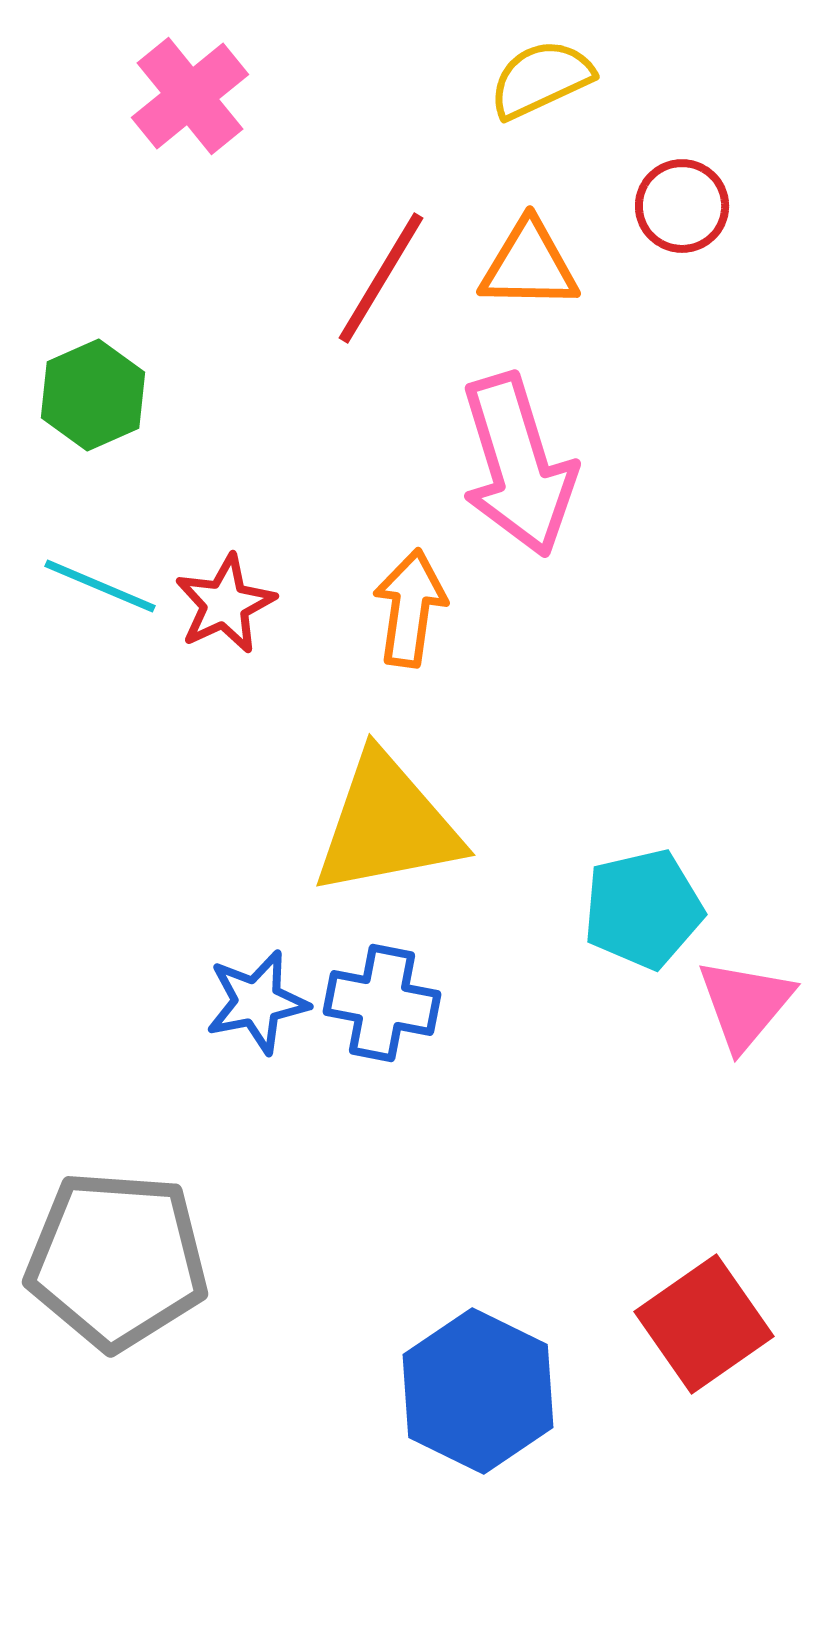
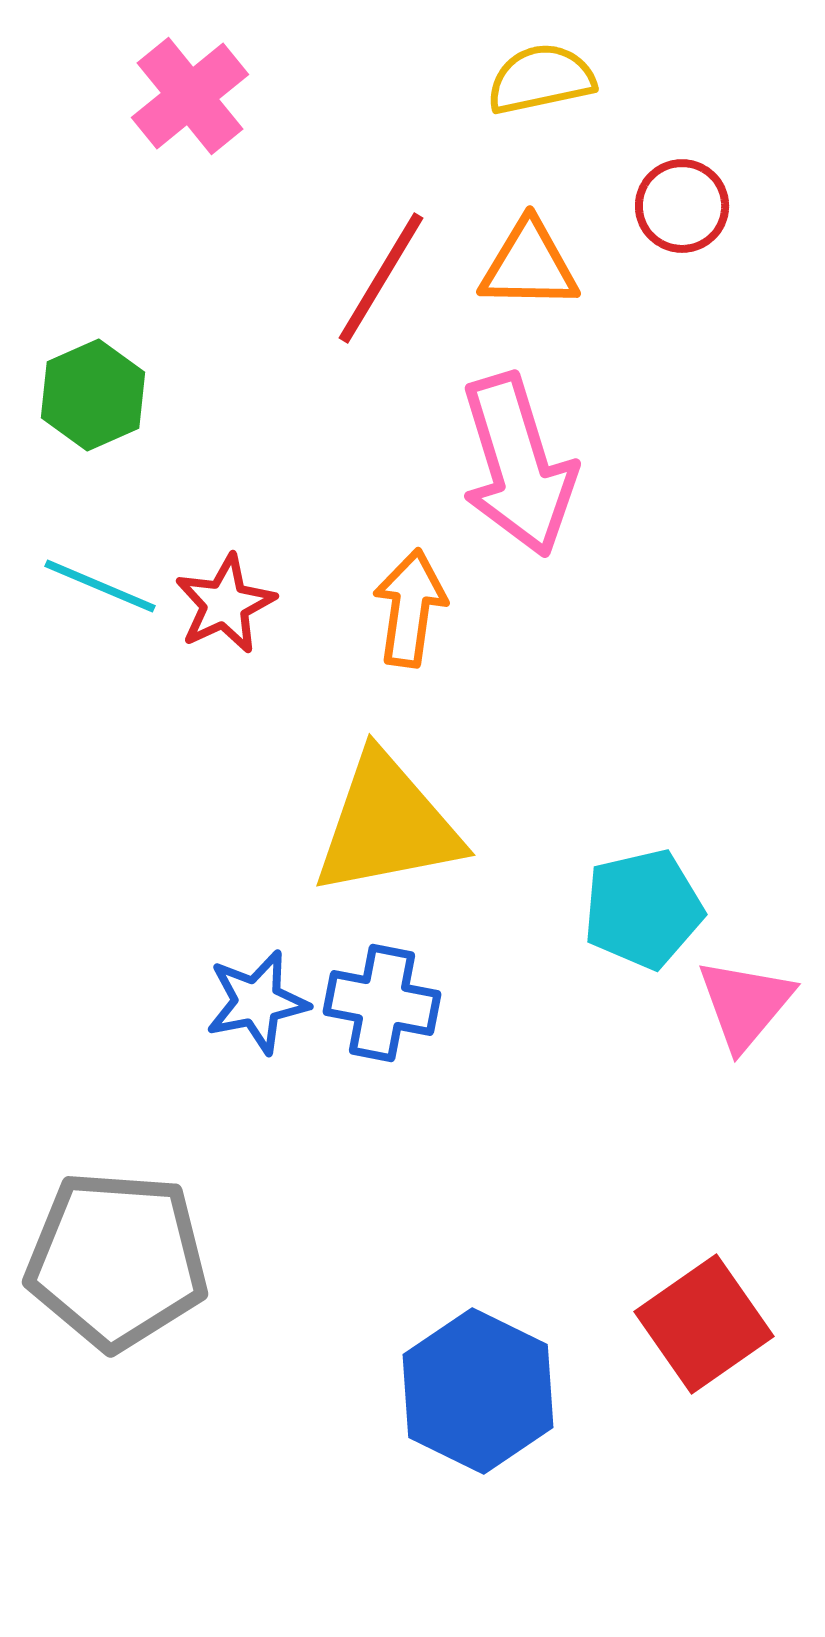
yellow semicircle: rotated 13 degrees clockwise
